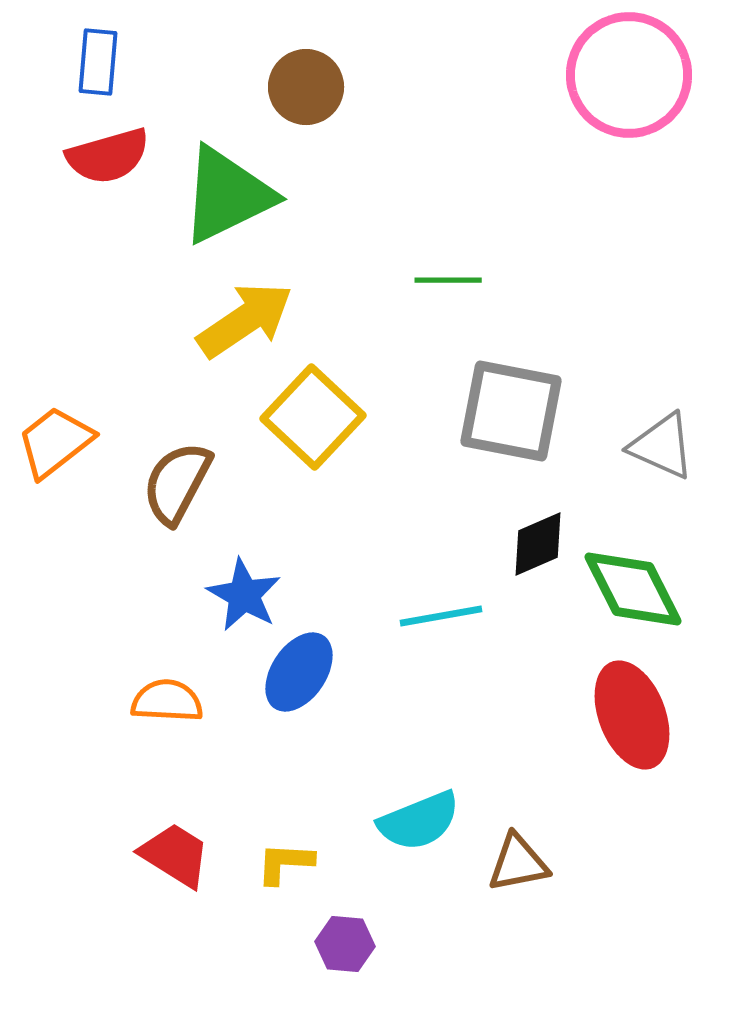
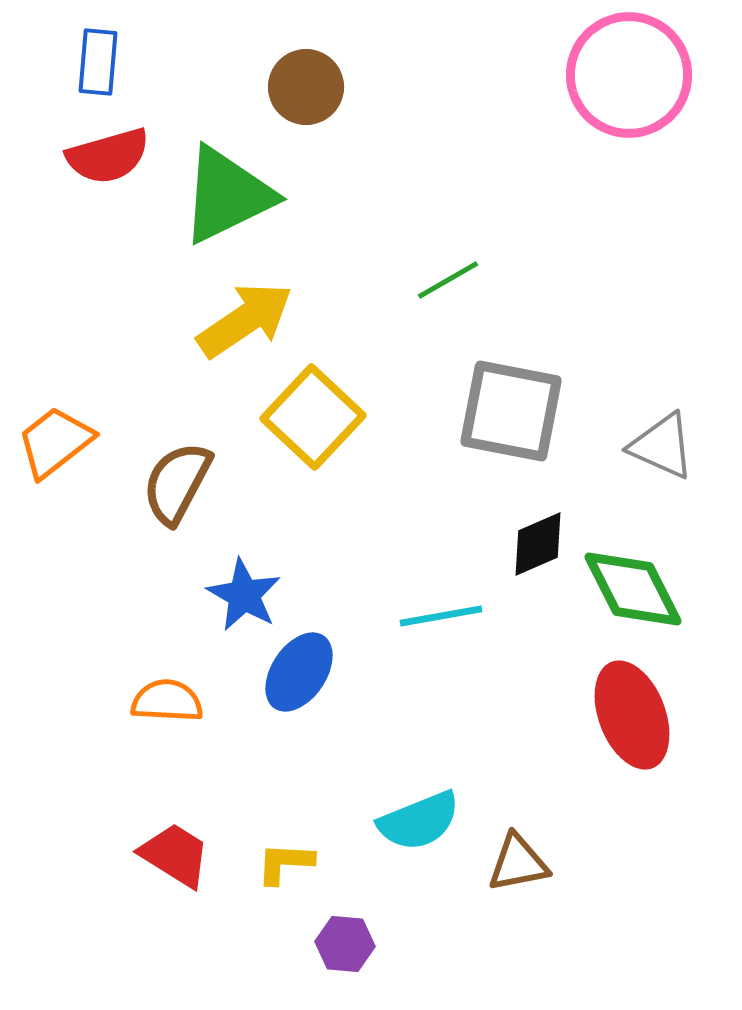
green line: rotated 30 degrees counterclockwise
